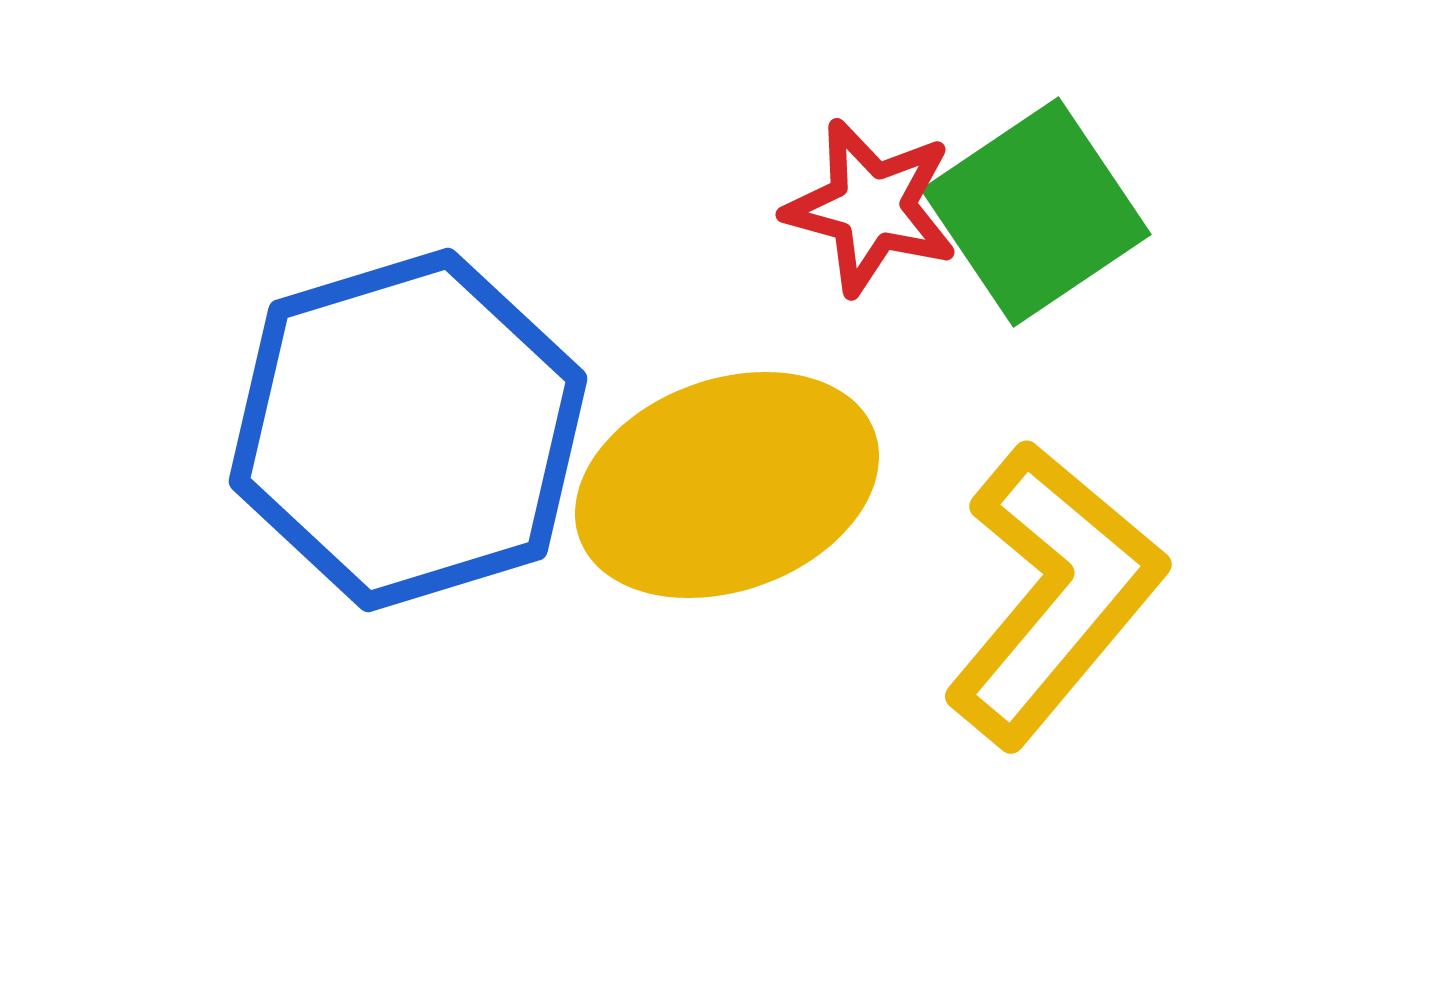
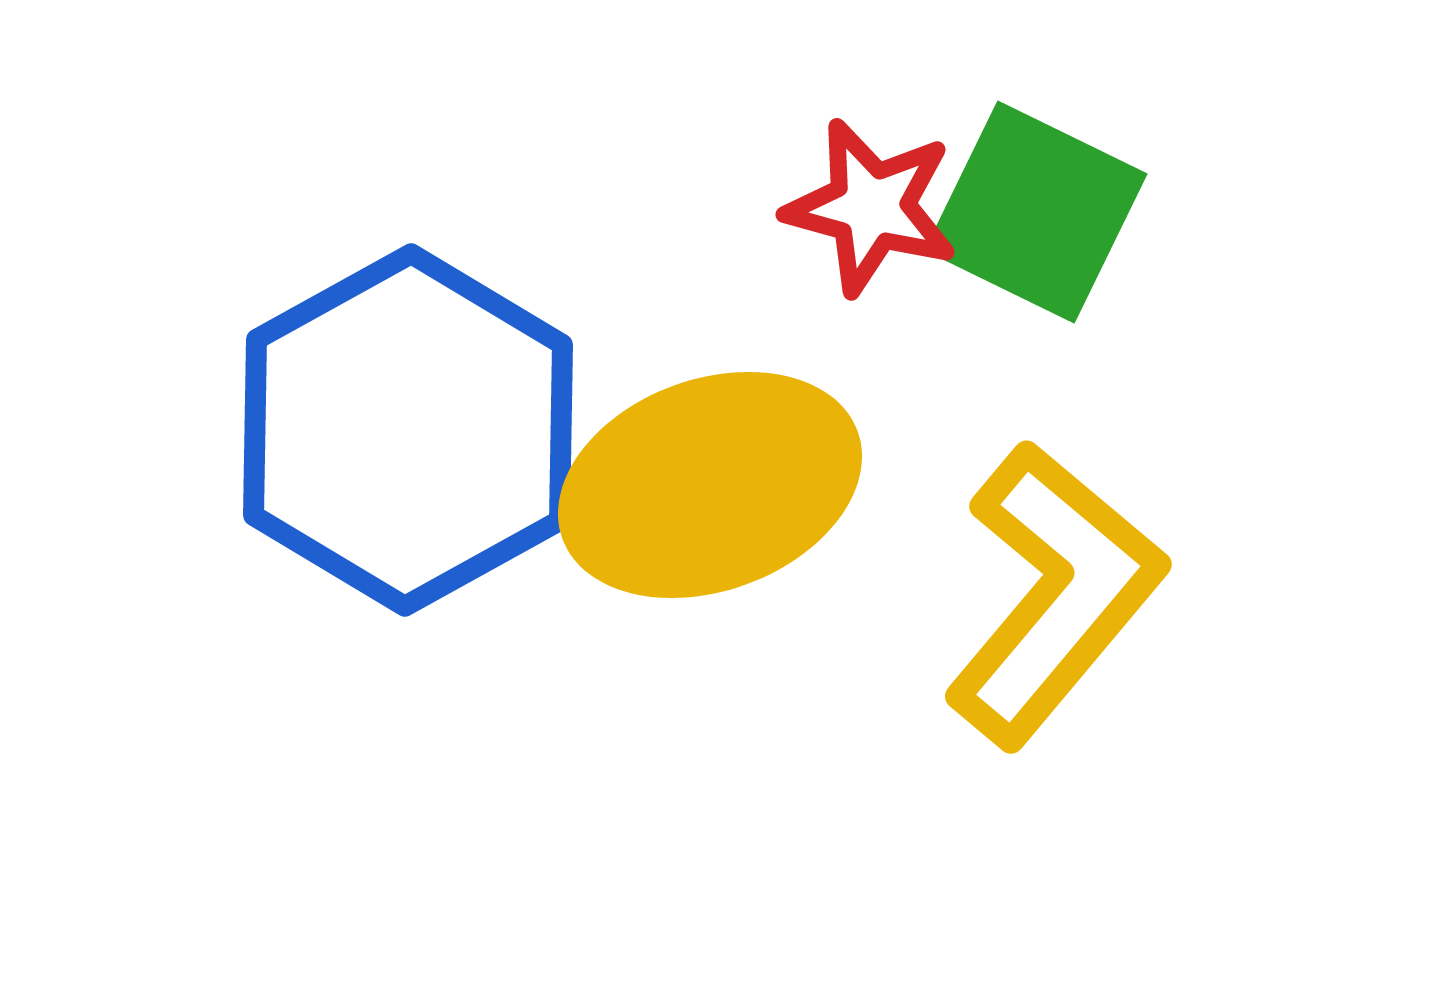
green square: rotated 30 degrees counterclockwise
blue hexagon: rotated 12 degrees counterclockwise
yellow ellipse: moved 17 px left
